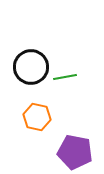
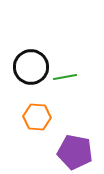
orange hexagon: rotated 8 degrees counterclockwise
